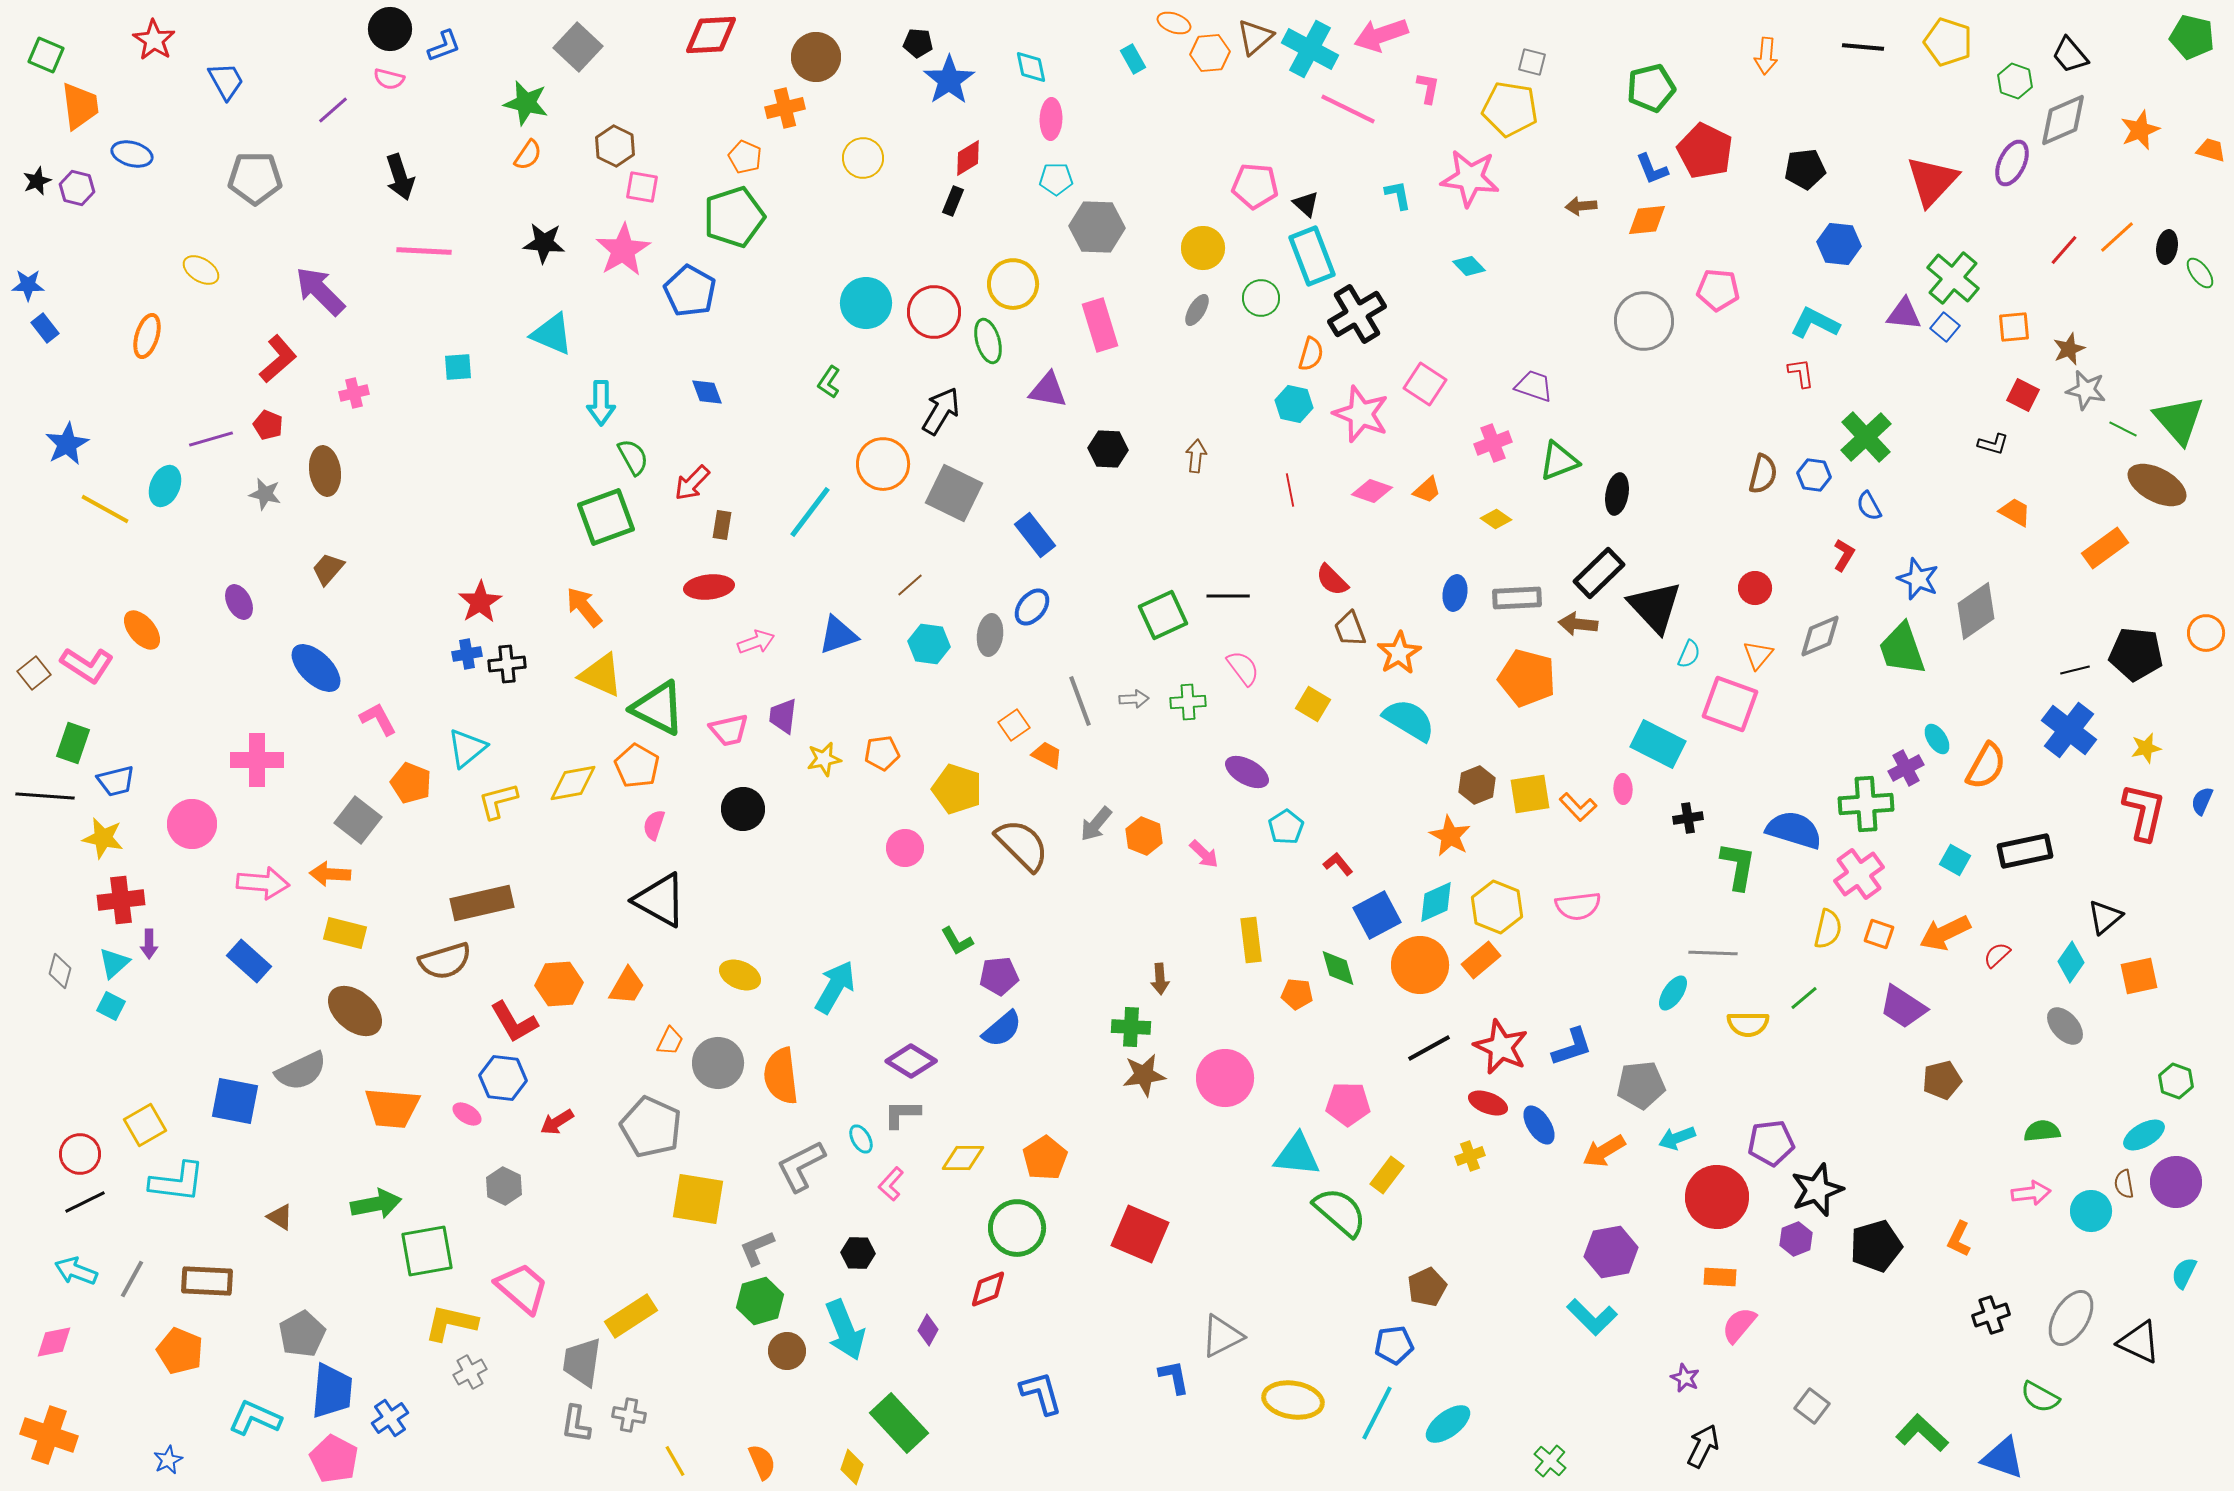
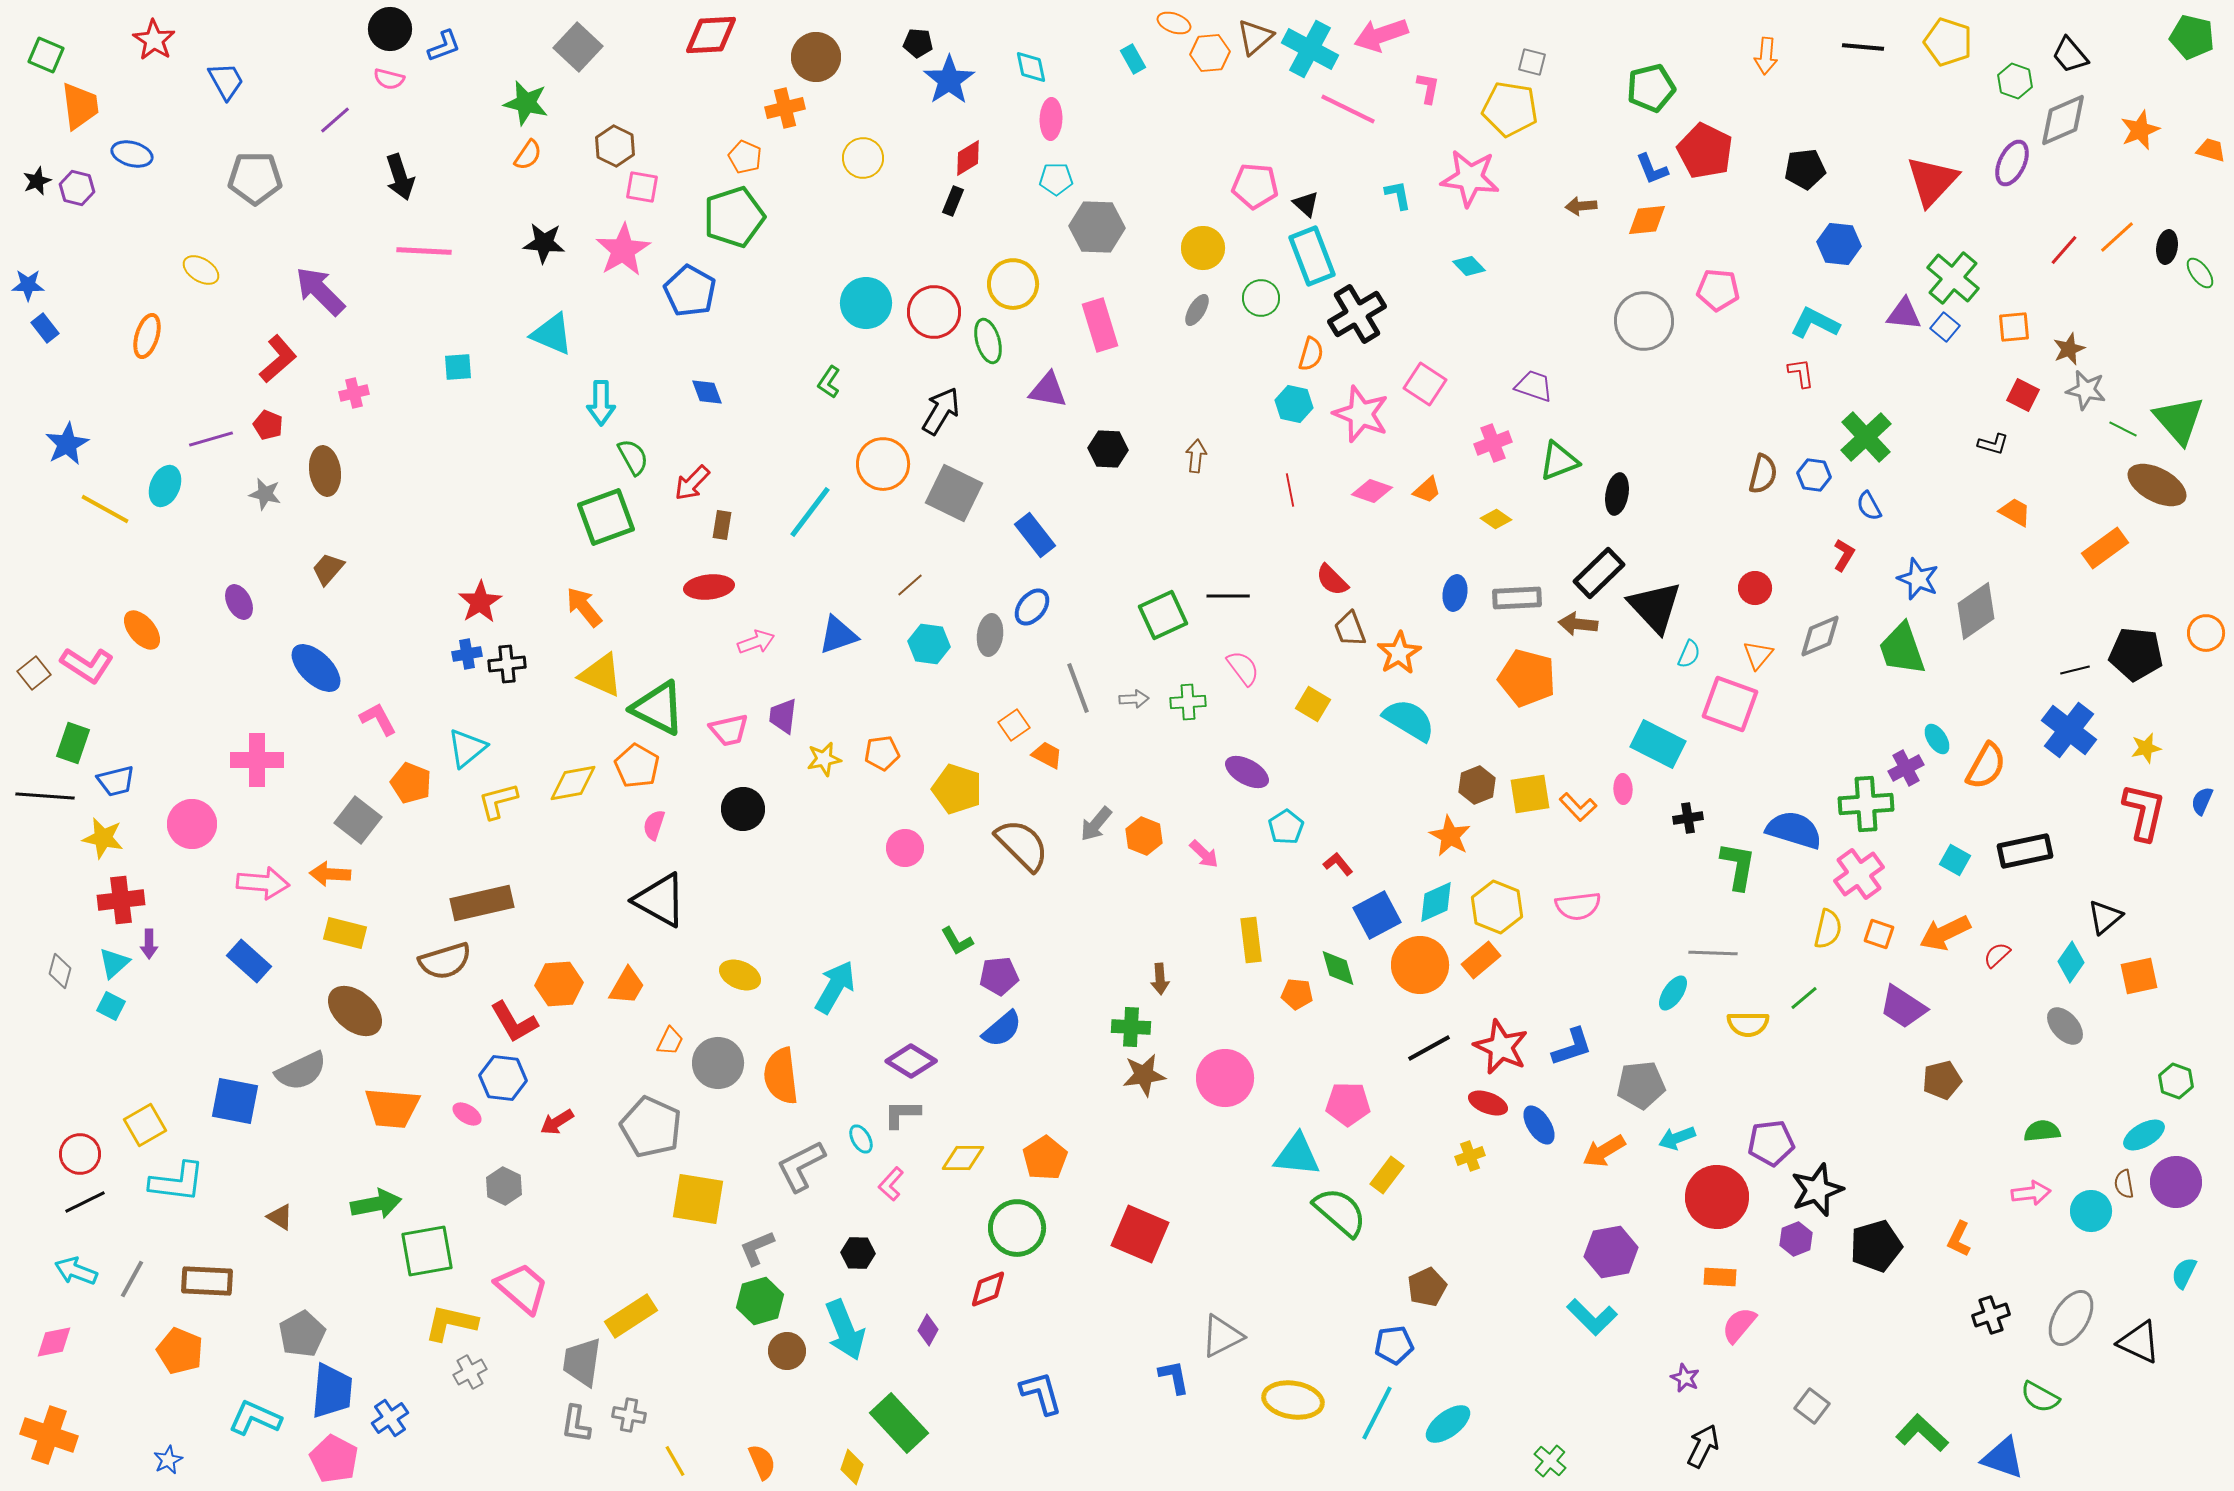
purple line at (333, 110): moved 2 px right, 10 px down
gray line at (1080, 701): moved 2 px left, 13 px up
